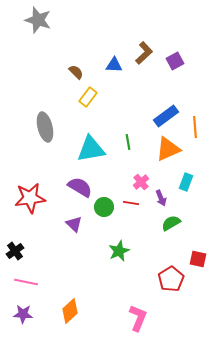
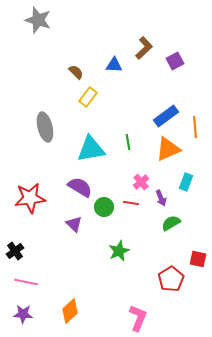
brown L-shape: moved 5 px up
